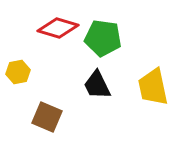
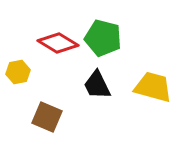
red diamond: moved 15 px down; rotated 15 degrees clockwise
green pentagon: rotated 6 degrees clockwise
yellow trapezoid: rotated 117 degrees clockwise
